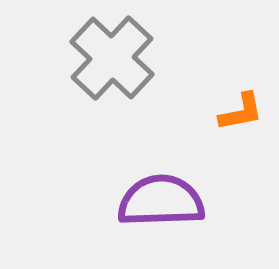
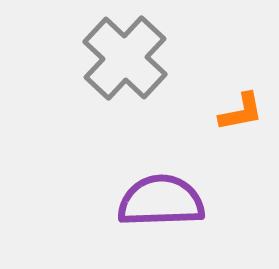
gray cross: moved 13 px right
